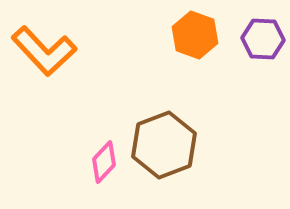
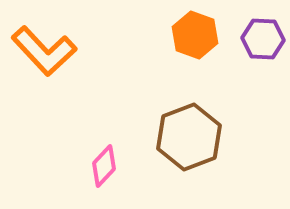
brown hexagon: moved 25 px right, 8 px up
pink diamond: moved 4 px down
